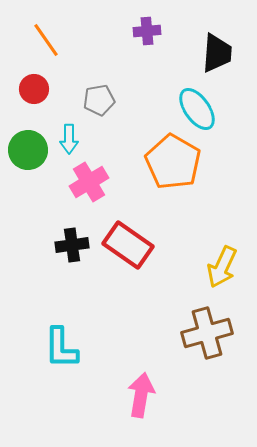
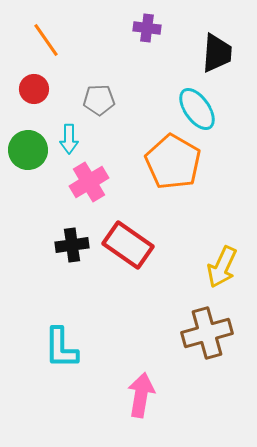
purple cross: moved 3 px up; rotated 12 degrees clockwise
gray pentagon: rotated 8 degrees clockwise
